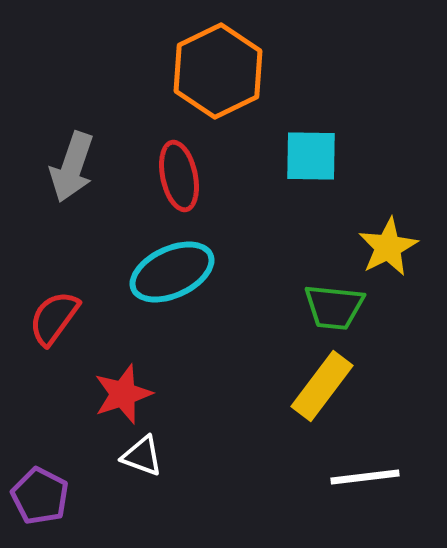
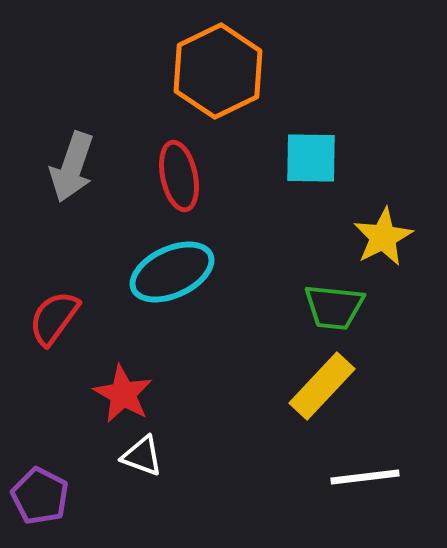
cyan square: moved 2 px down
yellow star: moved 5 px left, 10 px up
yellow rectangle: rotated 6 degrees clockwise
red star: rotated 24 degrees counterclockwise
